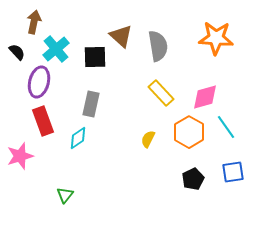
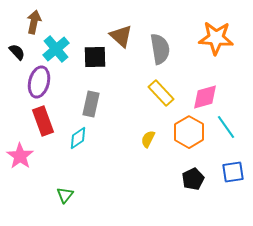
gray semicircle: moved 2 px right, 3 px down
pink star: rotated 20 degrees counterclockwise
